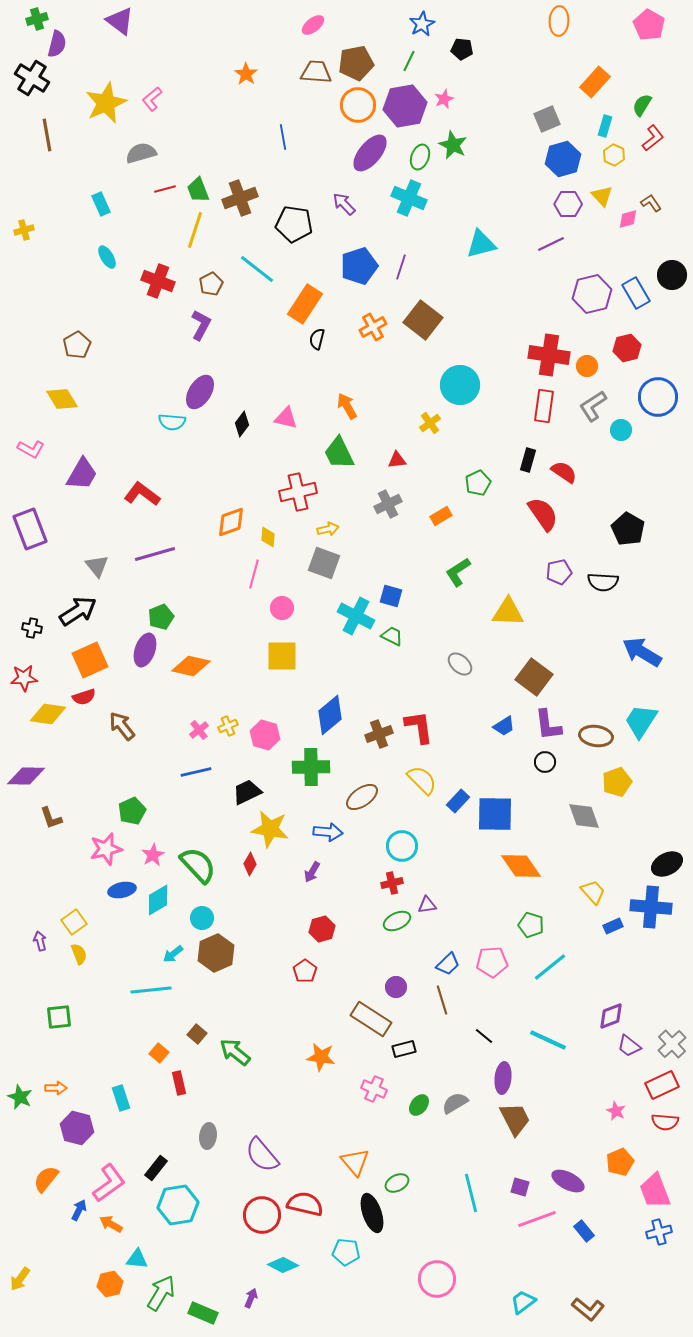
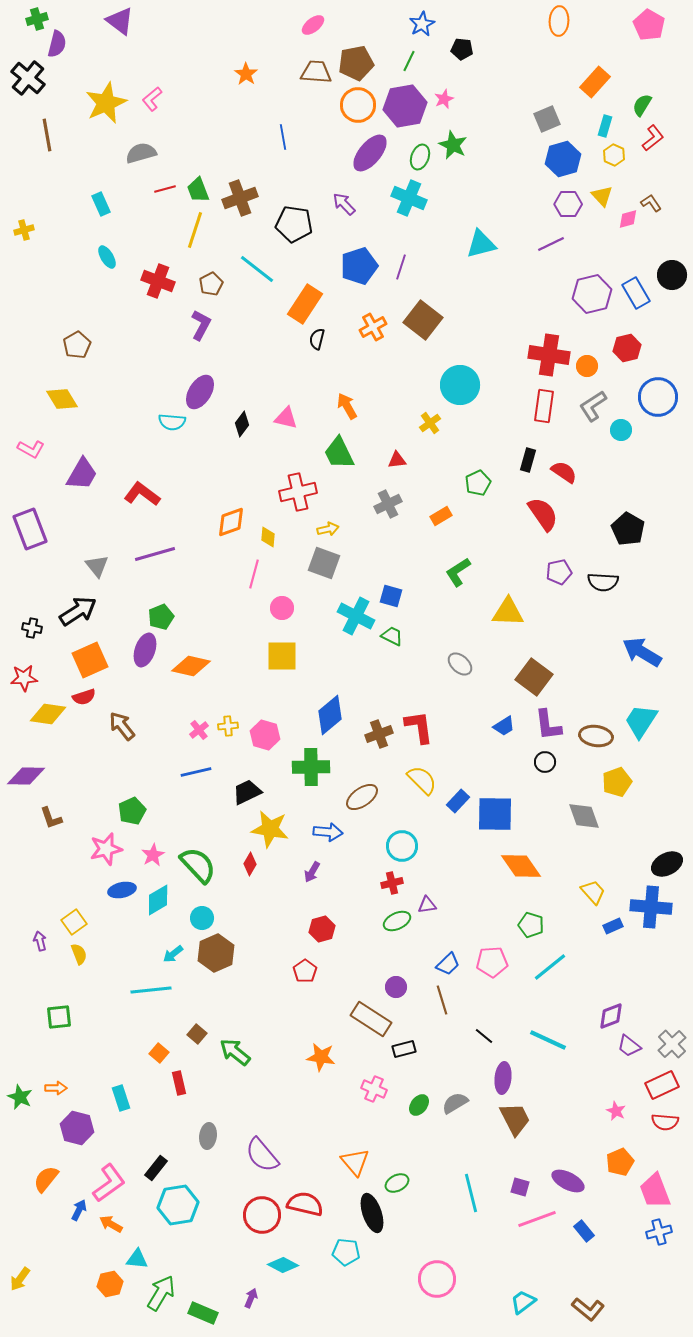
black cross at (32, 78): moved 4 px left; rotated 8 degrees clockwise
yellow cross at (228, 726): rotated 18 degrees clockwise
